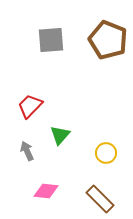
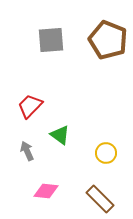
green triangle: rotated 35 degrees counterclockwise
